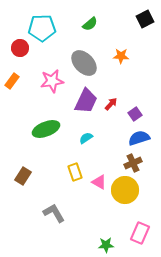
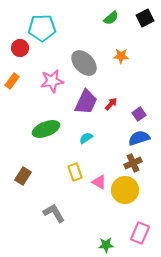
black square: moved 1 px up
green semicircle: moved 21 px right, 6 px up
purple trapezoid: moved 1 px down
purple square: moved 4 px right
